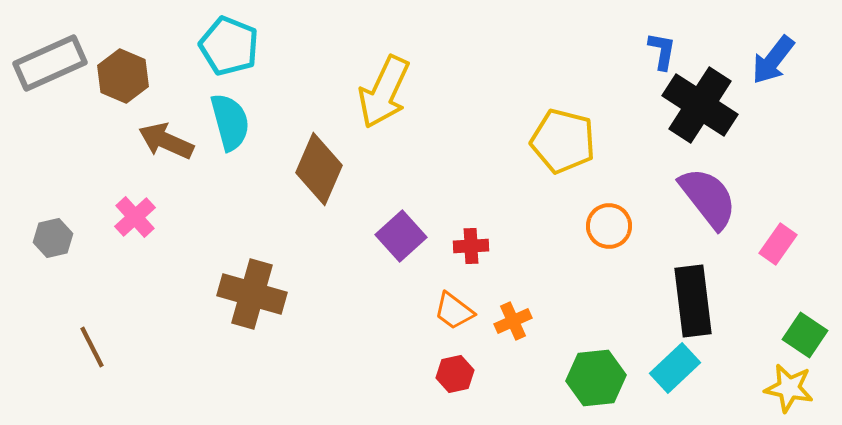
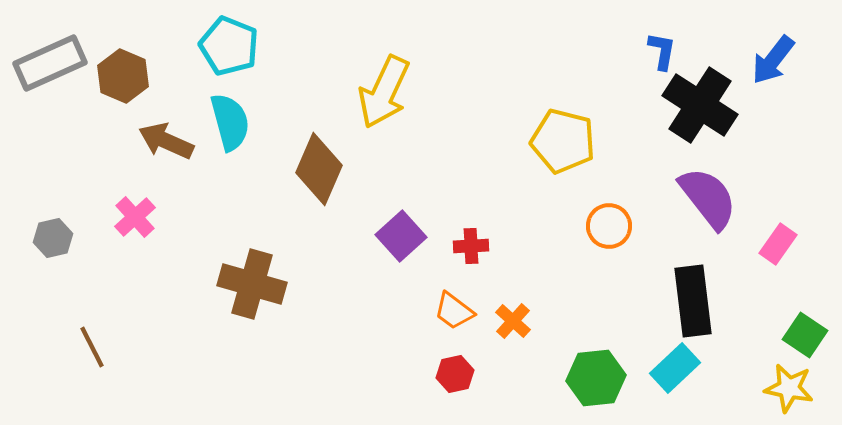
brown cross: moved 10 px up
orange cross: rotated 24 degrees counterclockwise
